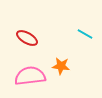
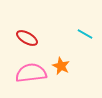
orange star: rotated 18 degrees clockwise
pink semicircle: moved 1 px right, 3 px up
